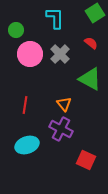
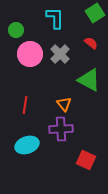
green triangle: moved 1 px left, 1 px down
purple cross: rotated 30 degrees counterclockwise
